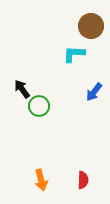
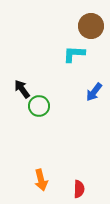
red semicircle: moved 4 px left, 9 px down
